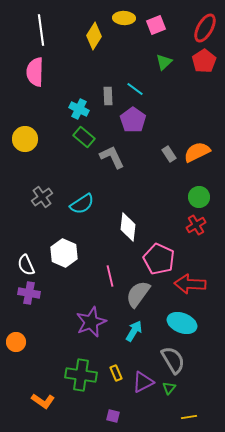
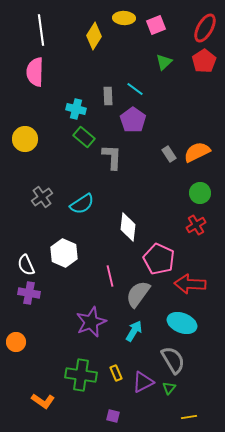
cyan cross at (79, 109): moved 3 px left; rotated 12 degrees counterclockwise
gray L-shape at (112, 157): rotated 28 degrees clockwise
green circle at (199, 197): moved 1 px right, 4 px up
